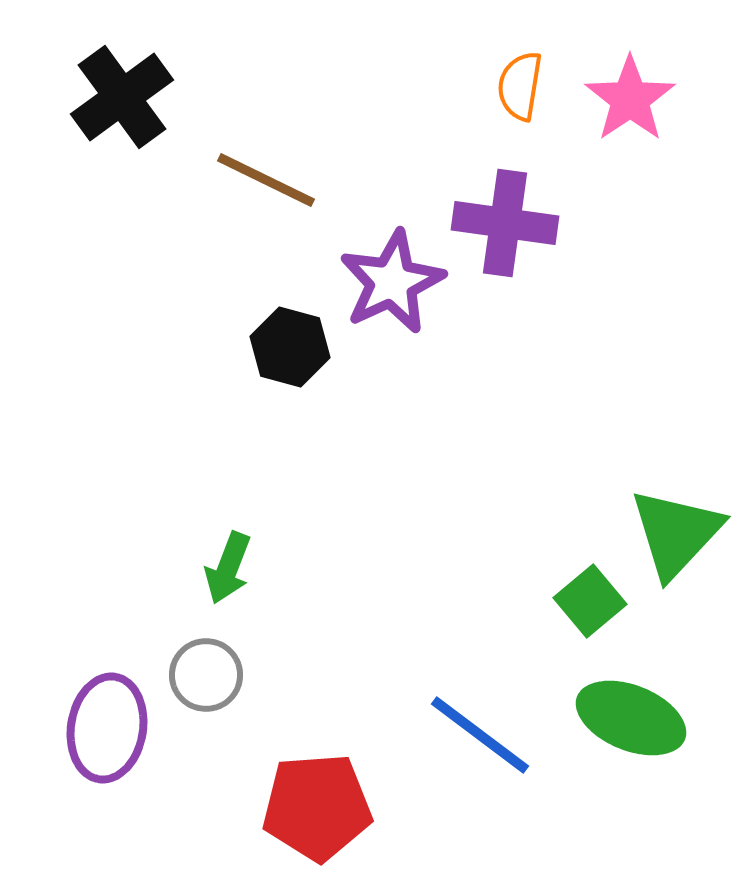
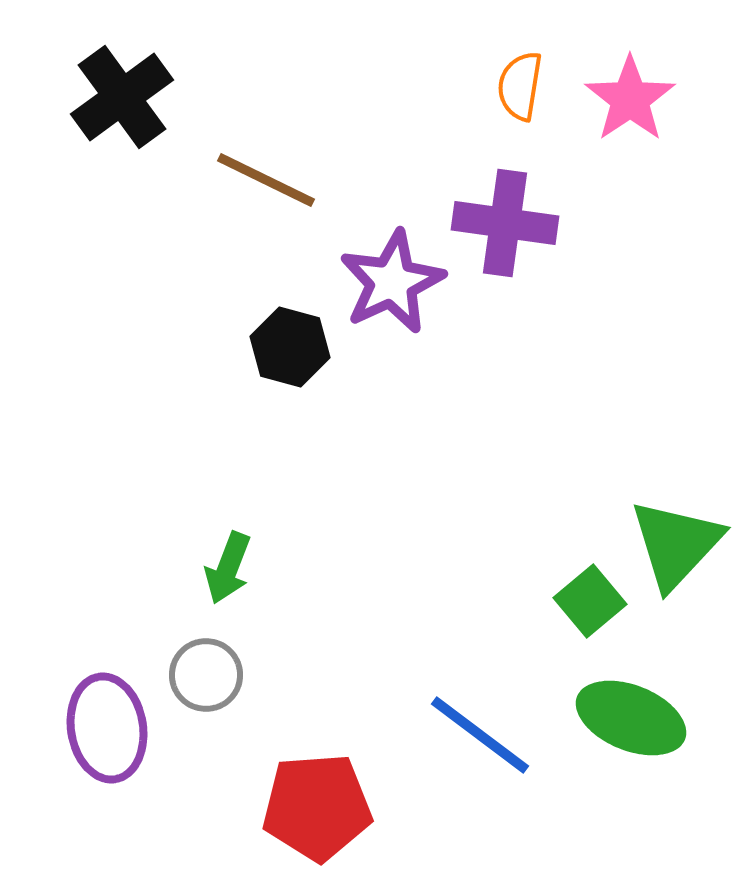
green triangle: moved 11 px down
purple ellipse: rotated 18 degrees counterclockwise
